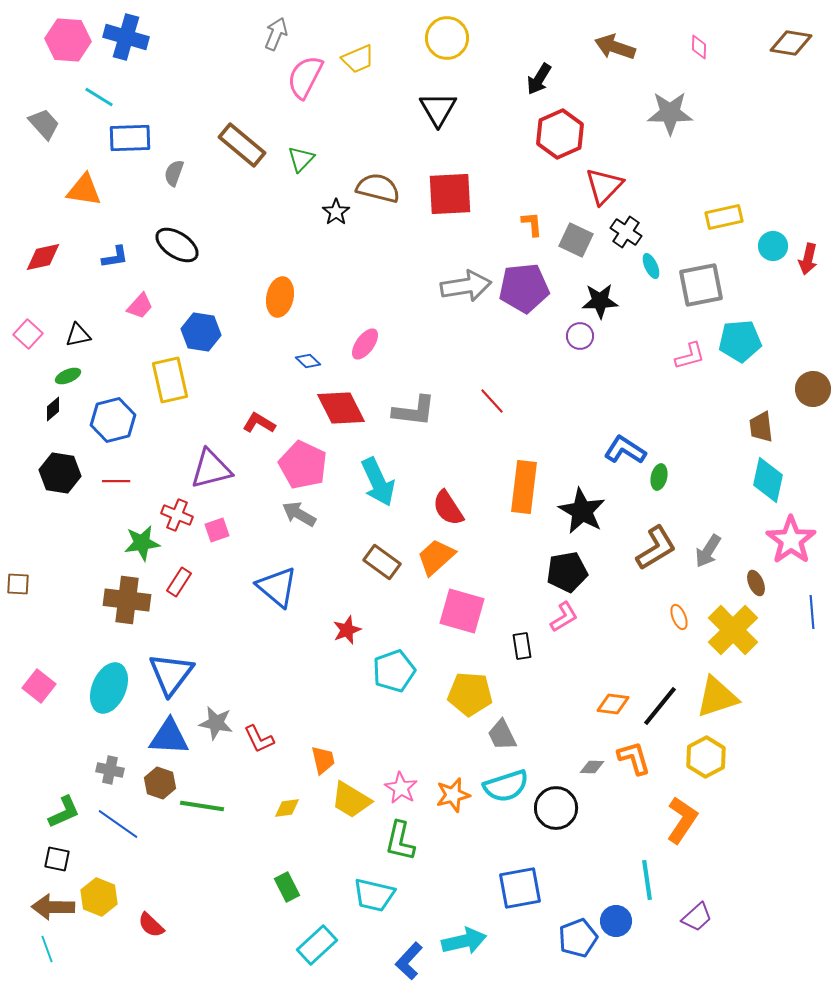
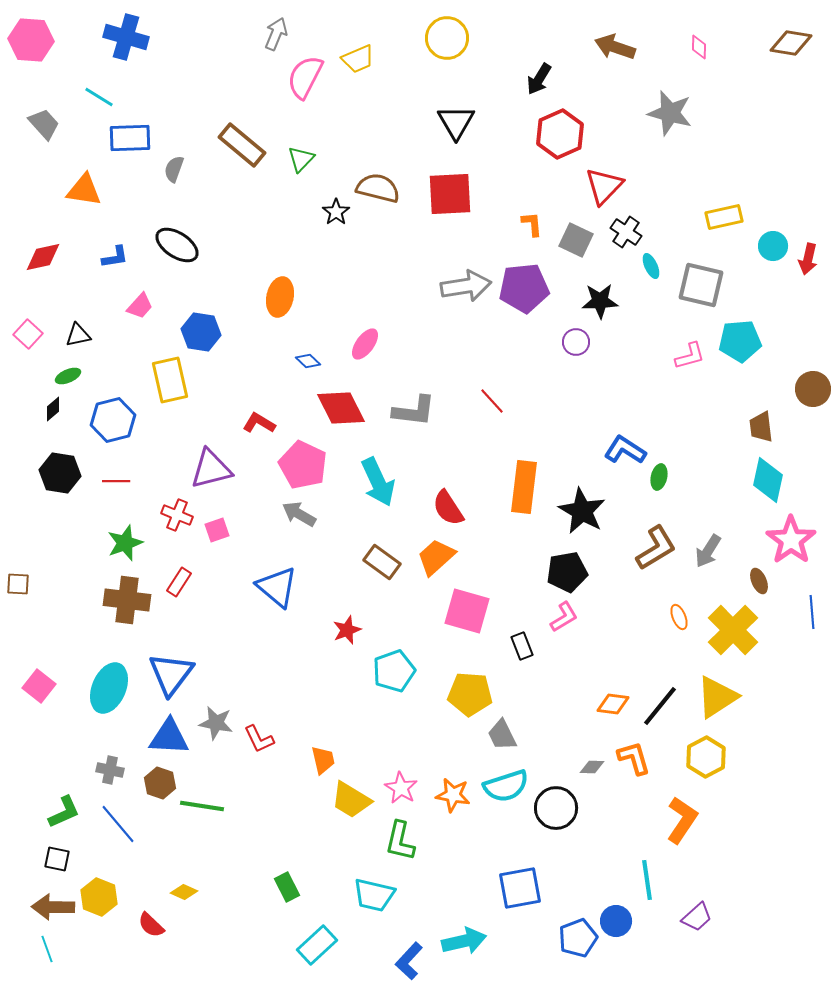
pink hexagon at (68, 40): moved 37 px left
black triangle at (438, 109): moved 18 px right, 13 px down
gray star at (670, 113): rotated 15 degrees clockwise
gray semicircle at (174, 173): moved 4 px up
gray square at (701, 285): rotated 24 degrees clockwise
purple circle at (580, 336): moved 4 px left, 6 px down
green star at (142, 543): moved 17 px left; rotated 12 degrees counterclockwise
brown ellipse at (756, 583): moved 3 px right, 2 px up
pink square at (462, 611): moved 5 px right
black rectangle at (522, 646): rotated 12 degrees counterclockwise
yellow triangle at (717, 697): rotated 15 degrees counterclockwise
orange star at (453, 795): rotated 24 degrees clockwise
yellow diamond at (287, 808): moved 103 px left, 84 px down; rotated 32 degrees clockwise
blue line at (118, 824): rotated 15 degrees clockwise
